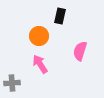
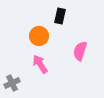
gray cross: rotated 21 degrees counterclockwise
